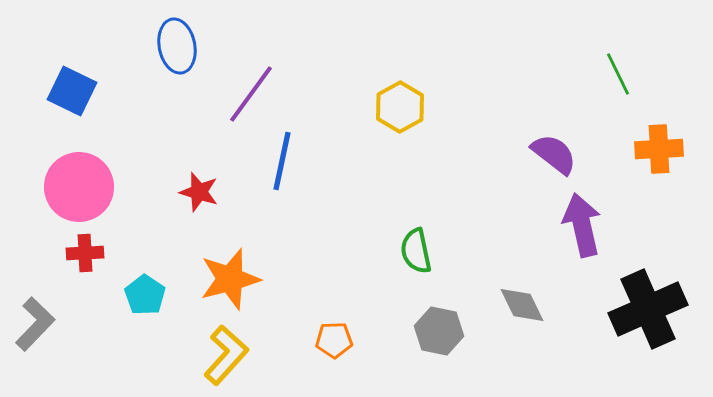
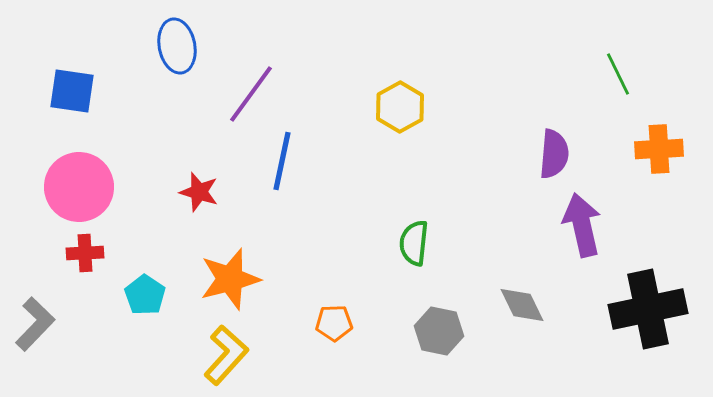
blue square: rotated 18 degrees counterclockwise
purple semicircle: rotated 57 degrees clockwise
green semicircle: moved 2 px left, 8 px up; rotated 18 degrees clockwise
black cross: rotated 12 degrees clockwise
orange pentagon: moved 17 px up
